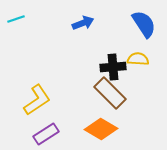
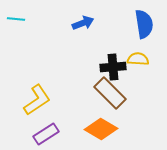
cyan line: rotated 24 degrees clockwise
blue semicircle: rotated 24 degrees clockwise
